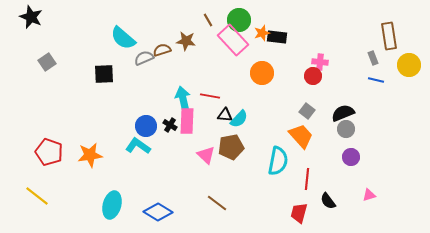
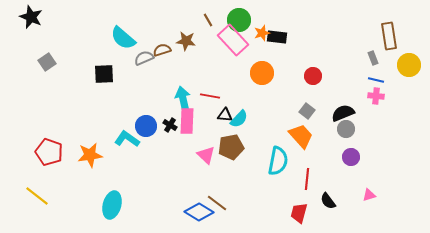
pink cross at (320, 62): moved 56 px right, 34 px down
cyan L-shape at (138, 146): moved 11 px left, 7 px up
blue diamond at (158, 212): moved 41 px right
